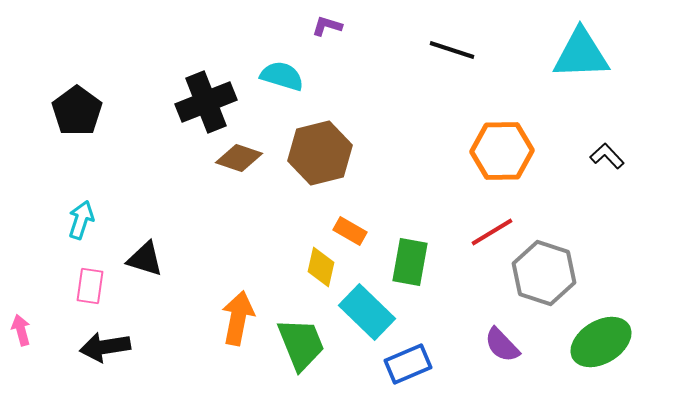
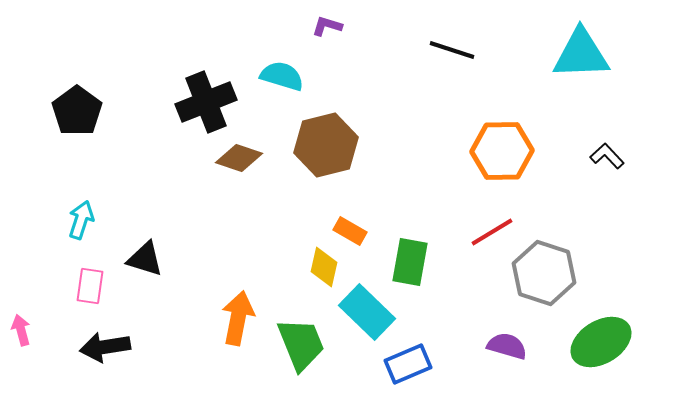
brown hexagon: moved 6 px right, 8 px up
yellow diamond: moved 3 px right
purple semicircle: moved 5 px right, 1 px down; rotated 150 degrees clockwise
